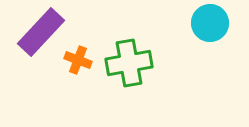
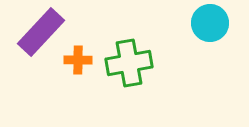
orange cross: rotated 20 degrees counterclockwise
